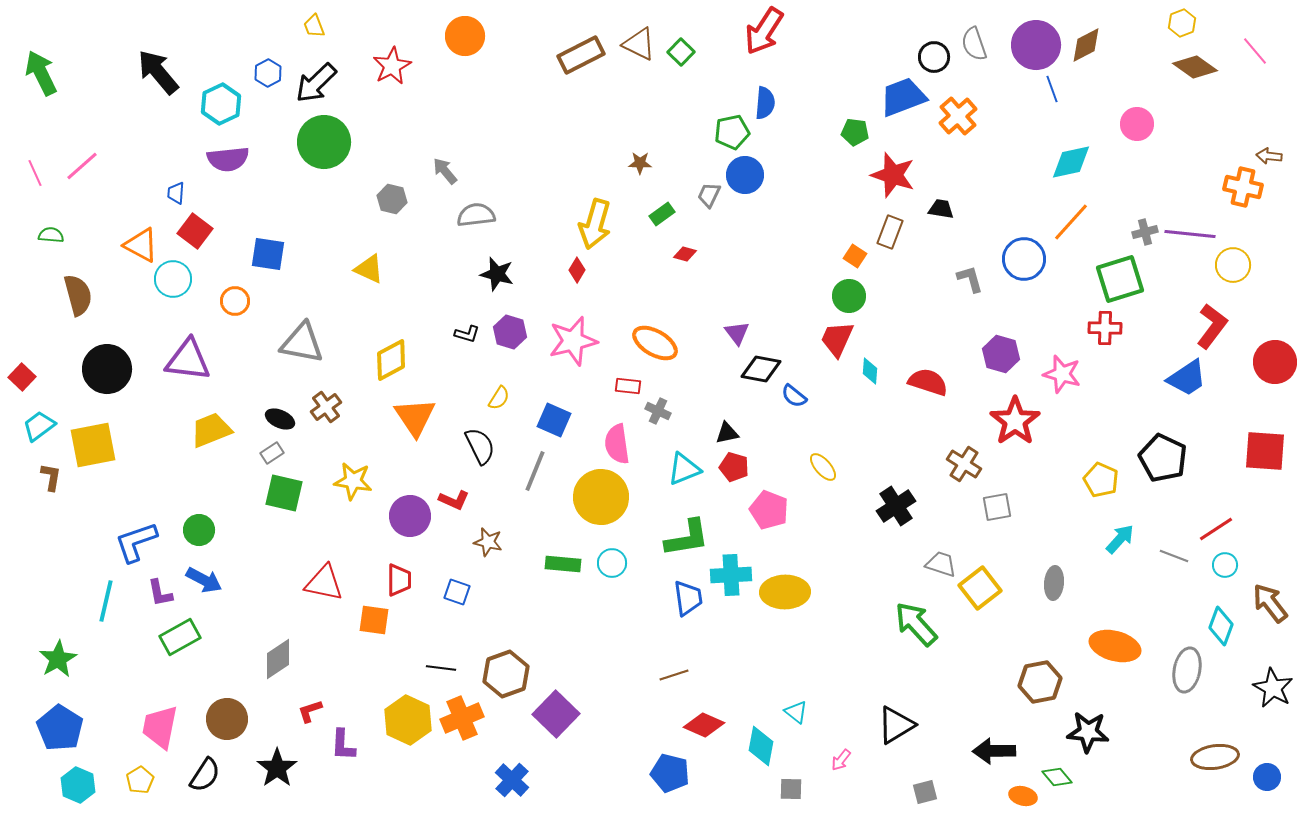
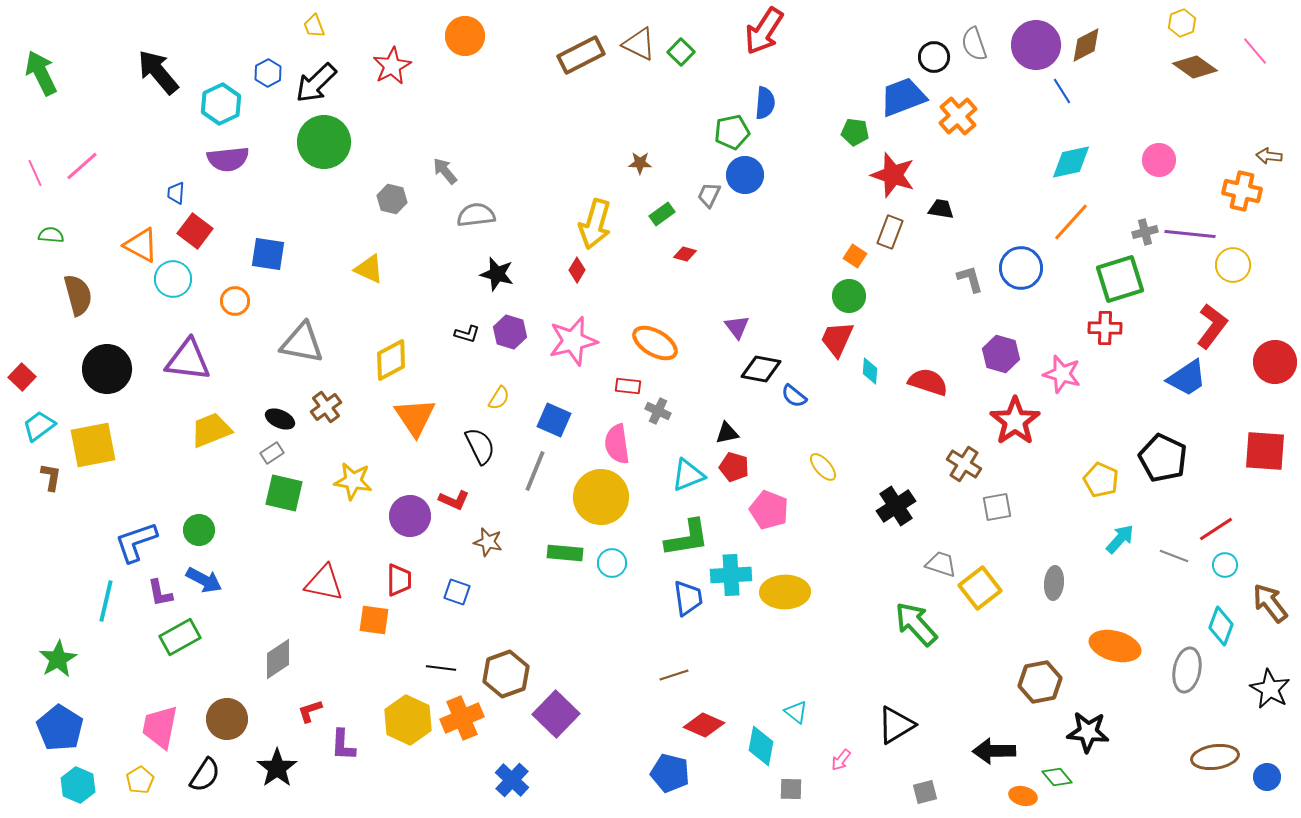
blue line at (1052, 89): moved 10 px right, 2 px down; rotated 12 degrees counterclockwise
pink circle at (1137, 124): moved 22 px right, 36 px down
orange cross at (1243, 187): moved 1 px left, 4 px down
blue circle at (1024, 259): moved 3 px left, 9 px down
purple triangle at (737, 333): moved 6 px up
cyan triangle at (684, 469): moved 4 px right, 6 px down
green rectangle at (563, 564): moved 2 px right, 11 px up
black star at (1273, 688): moved 3 px left, 1 px down
